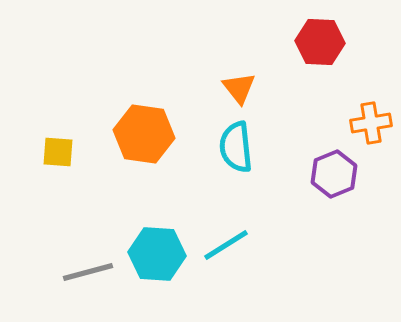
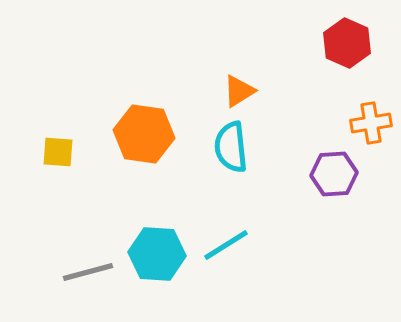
red hexagon: moved 27 px right, 1 px down; rotated 21 degrees clockwise
orange triangle: moved 3 px down; rotated 36 degrees clockwise
cyan semicircle: moved 5 px left
purple hexagon: rotated 18 degrees clockwise
